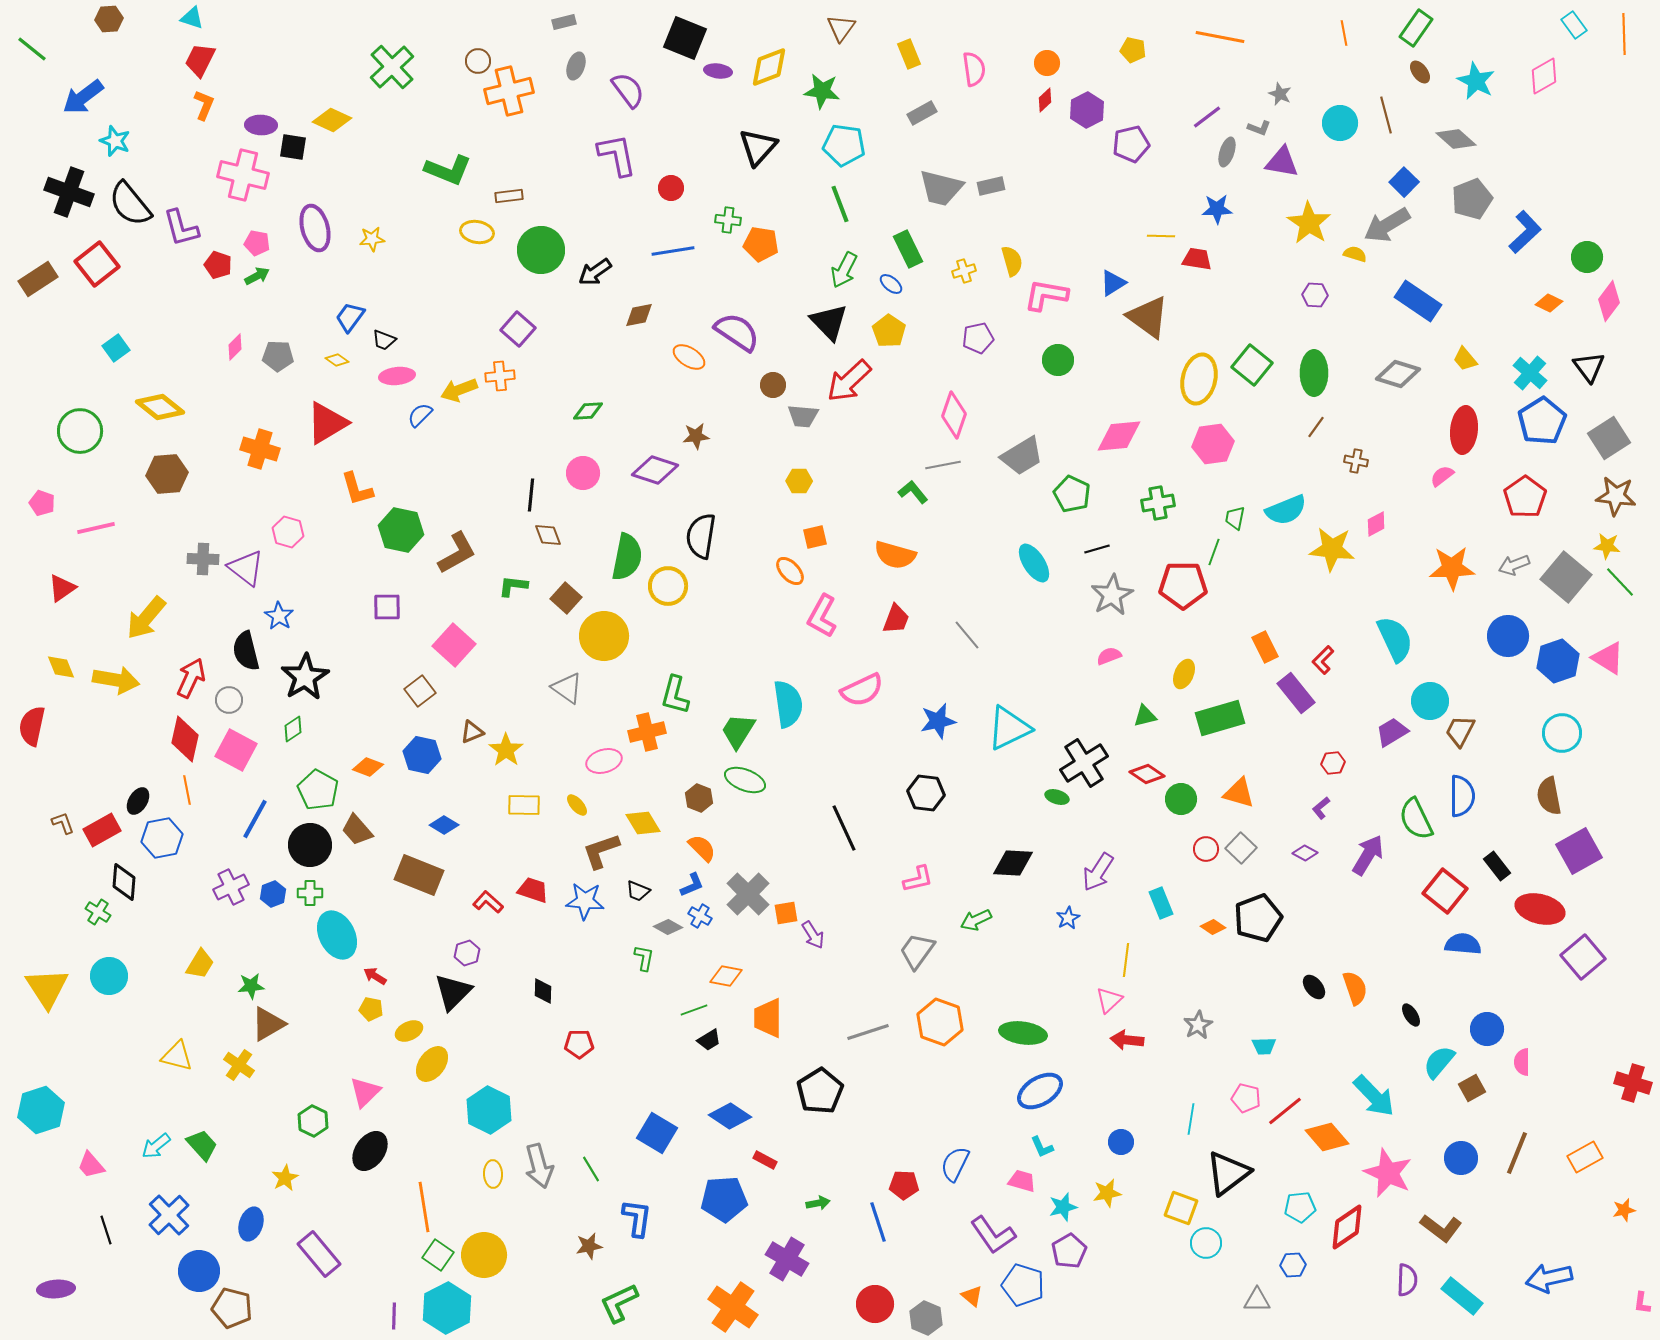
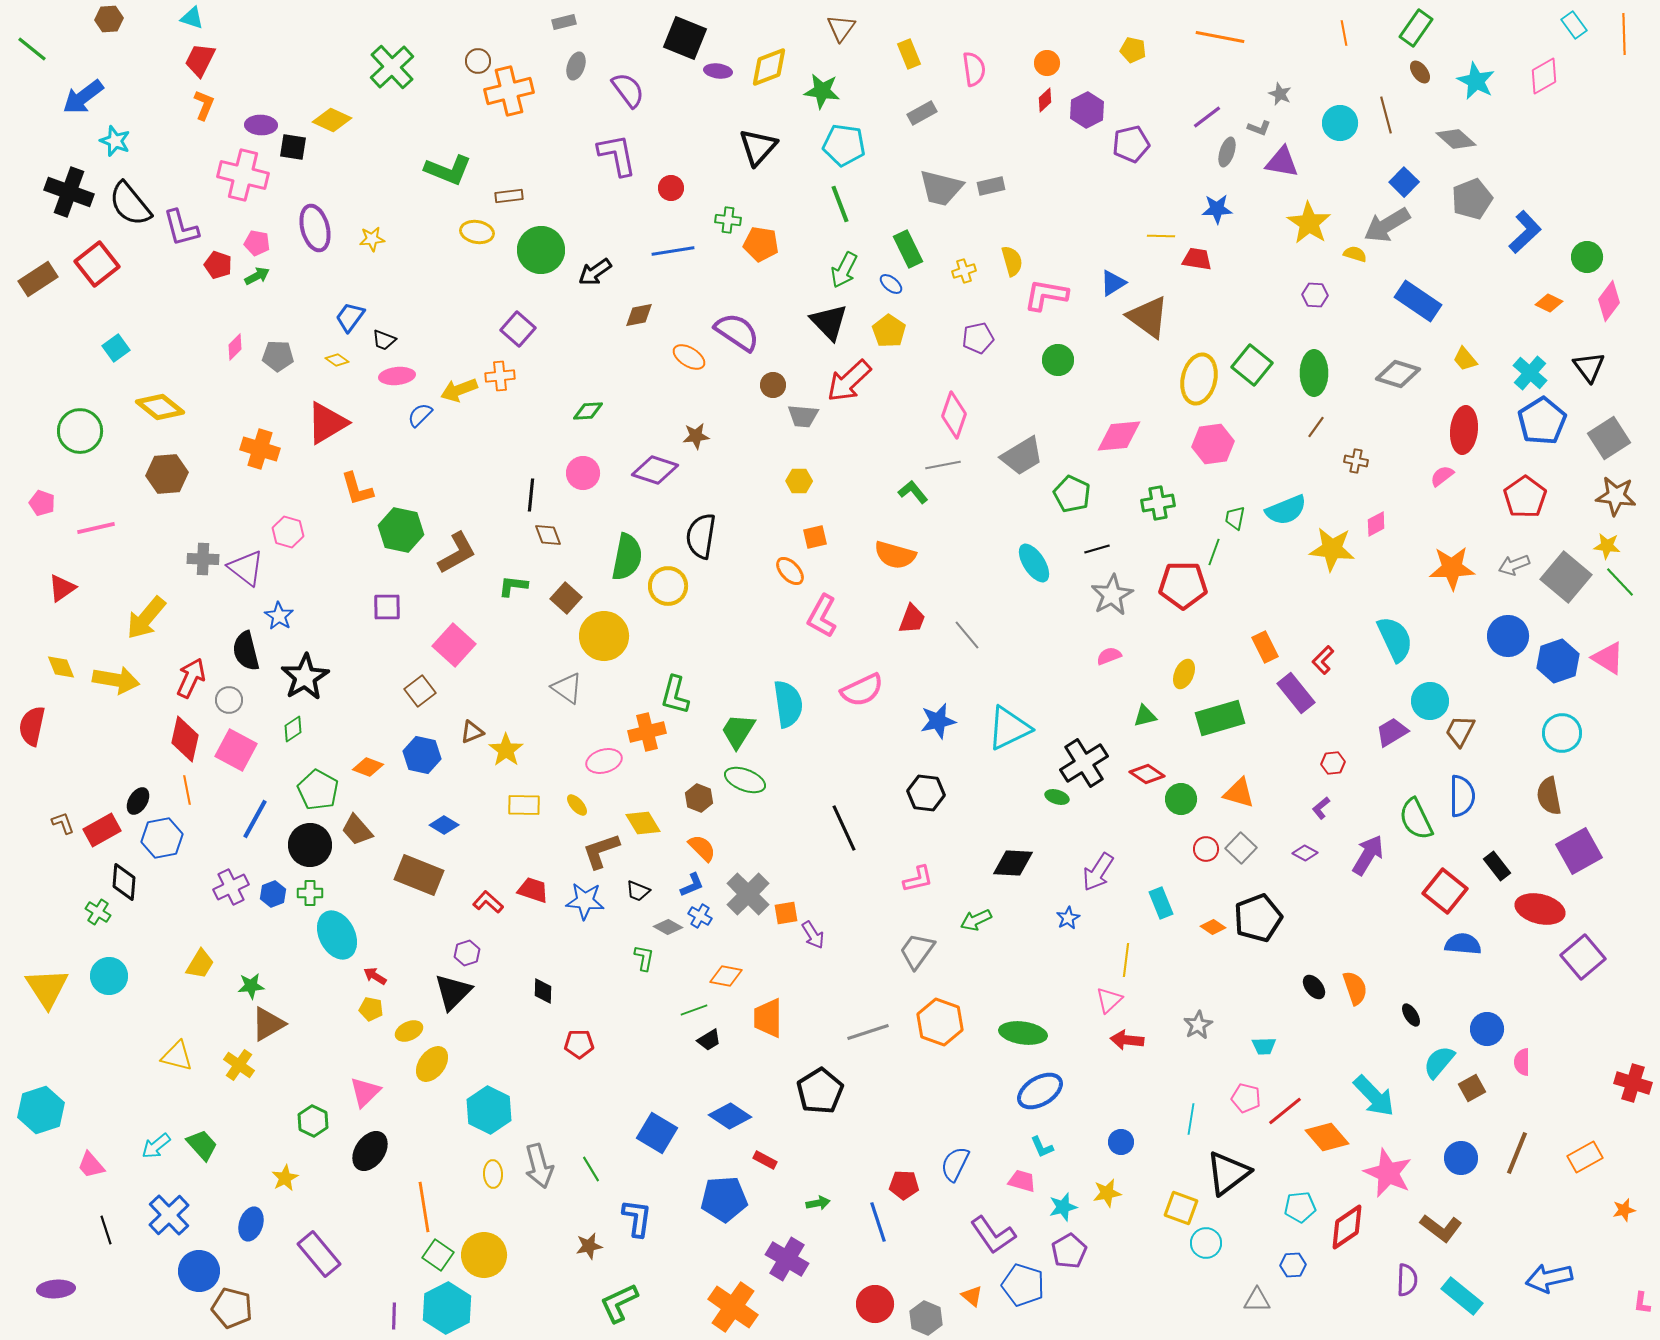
red trapezoid at (896, 619): moved 16 px right
